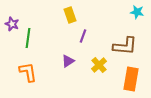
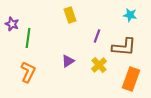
cyan star: moved 7 px left, 3 px down
purple line: moved 14 px right
brown L-shape: moved 1 px left, 1 px down
orange L-shape: rotated 35 degrees clockwise
orange rectangle: rotated 10 degrees clockwise
